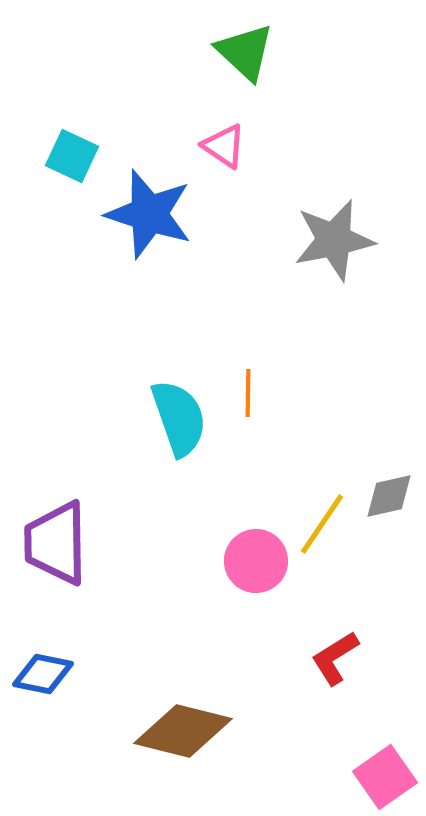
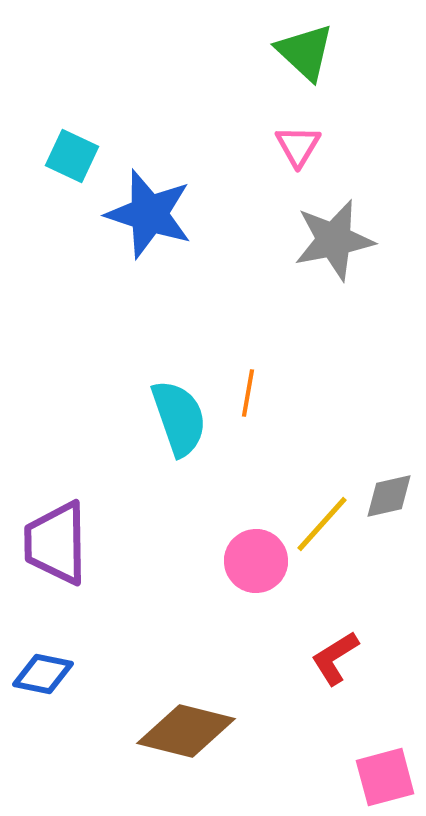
green triangle: moved 60 px right
pink triangle: moved 74 px right; rotated 27 degrees clockwise
orange line: rotated 9 degrees clockwise
yellow line: rotated 8 degrees clockwise
brown diamond: moved 3 px right
pink square: rotated 20 degrees clockwise
